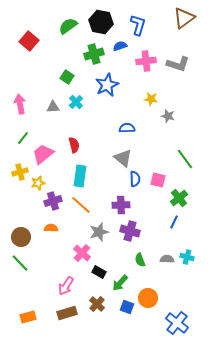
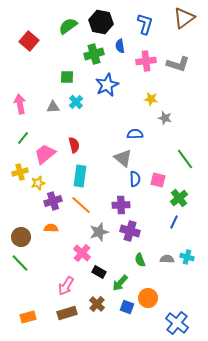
blue L-shape at (138, 25): moved 7 px right, 1 px up
blue semicircle at (120, 46): rotated 80 degrees counterclockwise
green square at (67, 77): rotated 32 degrees counterclockwise
gray star at (168, 116): moved 3 px left, 2 px down
blue semicircle at (127, 128): moved 8 px right, 6 px down
pink trapezoid at (43, 154): moved 2 px right
